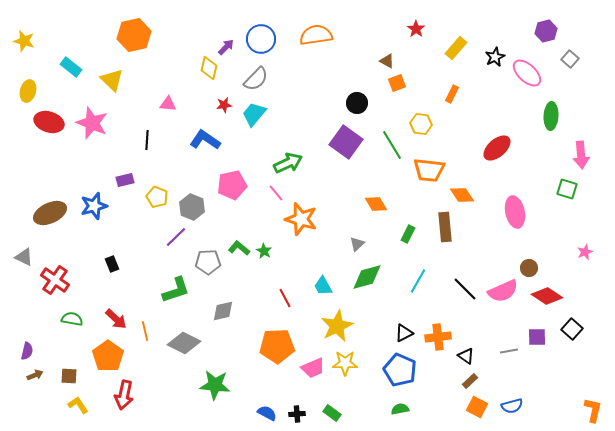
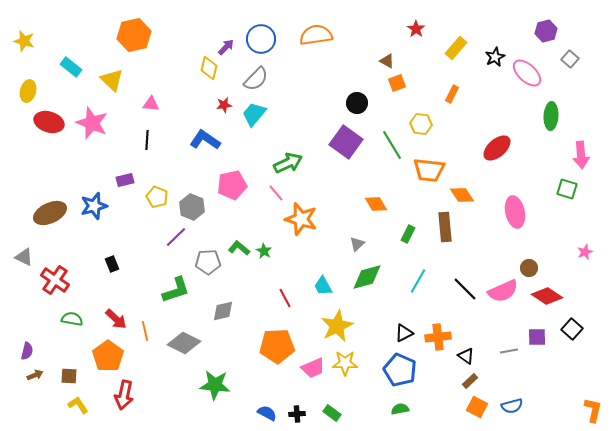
pink triangle at (168, 104): moved 17 px left
